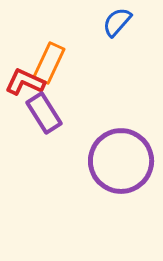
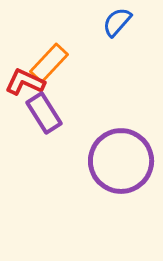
orange rectangle: rotated 18 degrees clockwise
